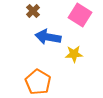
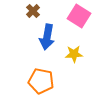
pink square: moved 1 px left, 1 px down
blue arrow: moved 1 px left; rotated 90 degrees counterclockwise
orange pentagon: moved 3 px right, 1 px up; rotated 20 degrees counterclockwise
